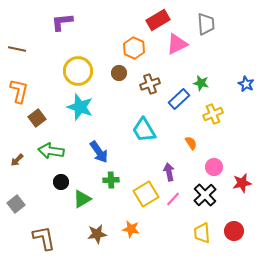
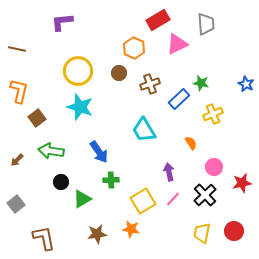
yellow square: moved 3 px left, 7 px down
yellow trapezoid: rotated 15 degrees clockwise
